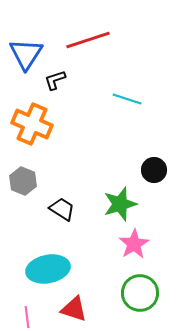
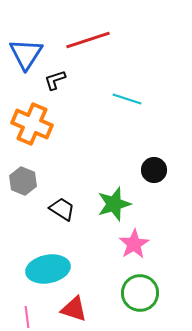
green star: moved 6 px left
